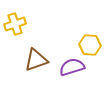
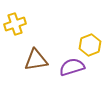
yellow hexagon: rotated 25 degrees counterclockwise
brown triangle: rotated 10 degrees clockwise
